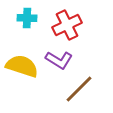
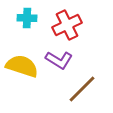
brown line: moved 3 px right
